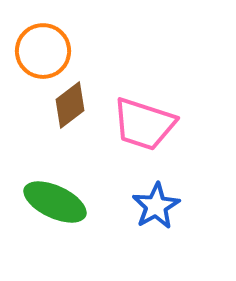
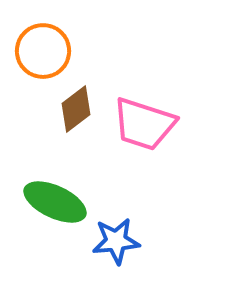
brown diamond: moved 6 px right, 4 px down
blue star: moved 40 px left, 35 px down; rotated 24 degrees clockwise
